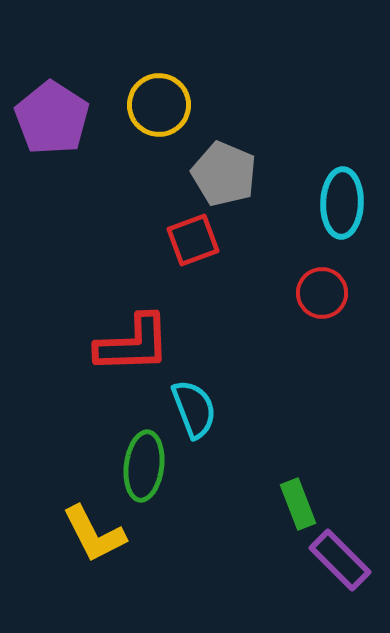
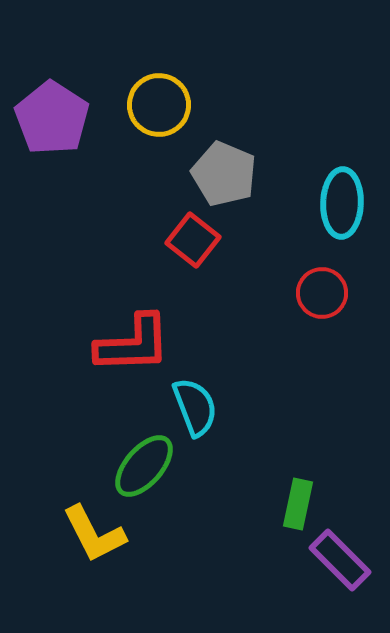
red square: rotated 32 degrees counterclockwise
cyan semicircle: moved 1 px right, 2 px up
green ellipse: rotated 34 degrees clockwise
green rectangle: rotated 33 degrees clockwise
